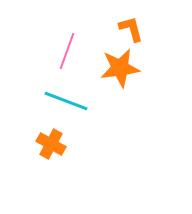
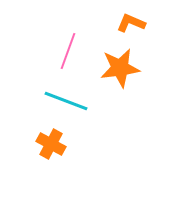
orange L-shape: moved 6 px up; rotated 52 degrees counterclockwise
pink line: moved 1 px right
